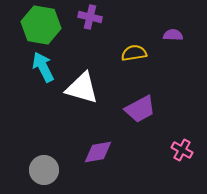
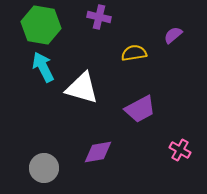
purple cross: moved 9 px right
purple semicircle: rotated 42 degrees counterclockwise
pink cross: moved 2 px left
gray circle: moved 2 px up
